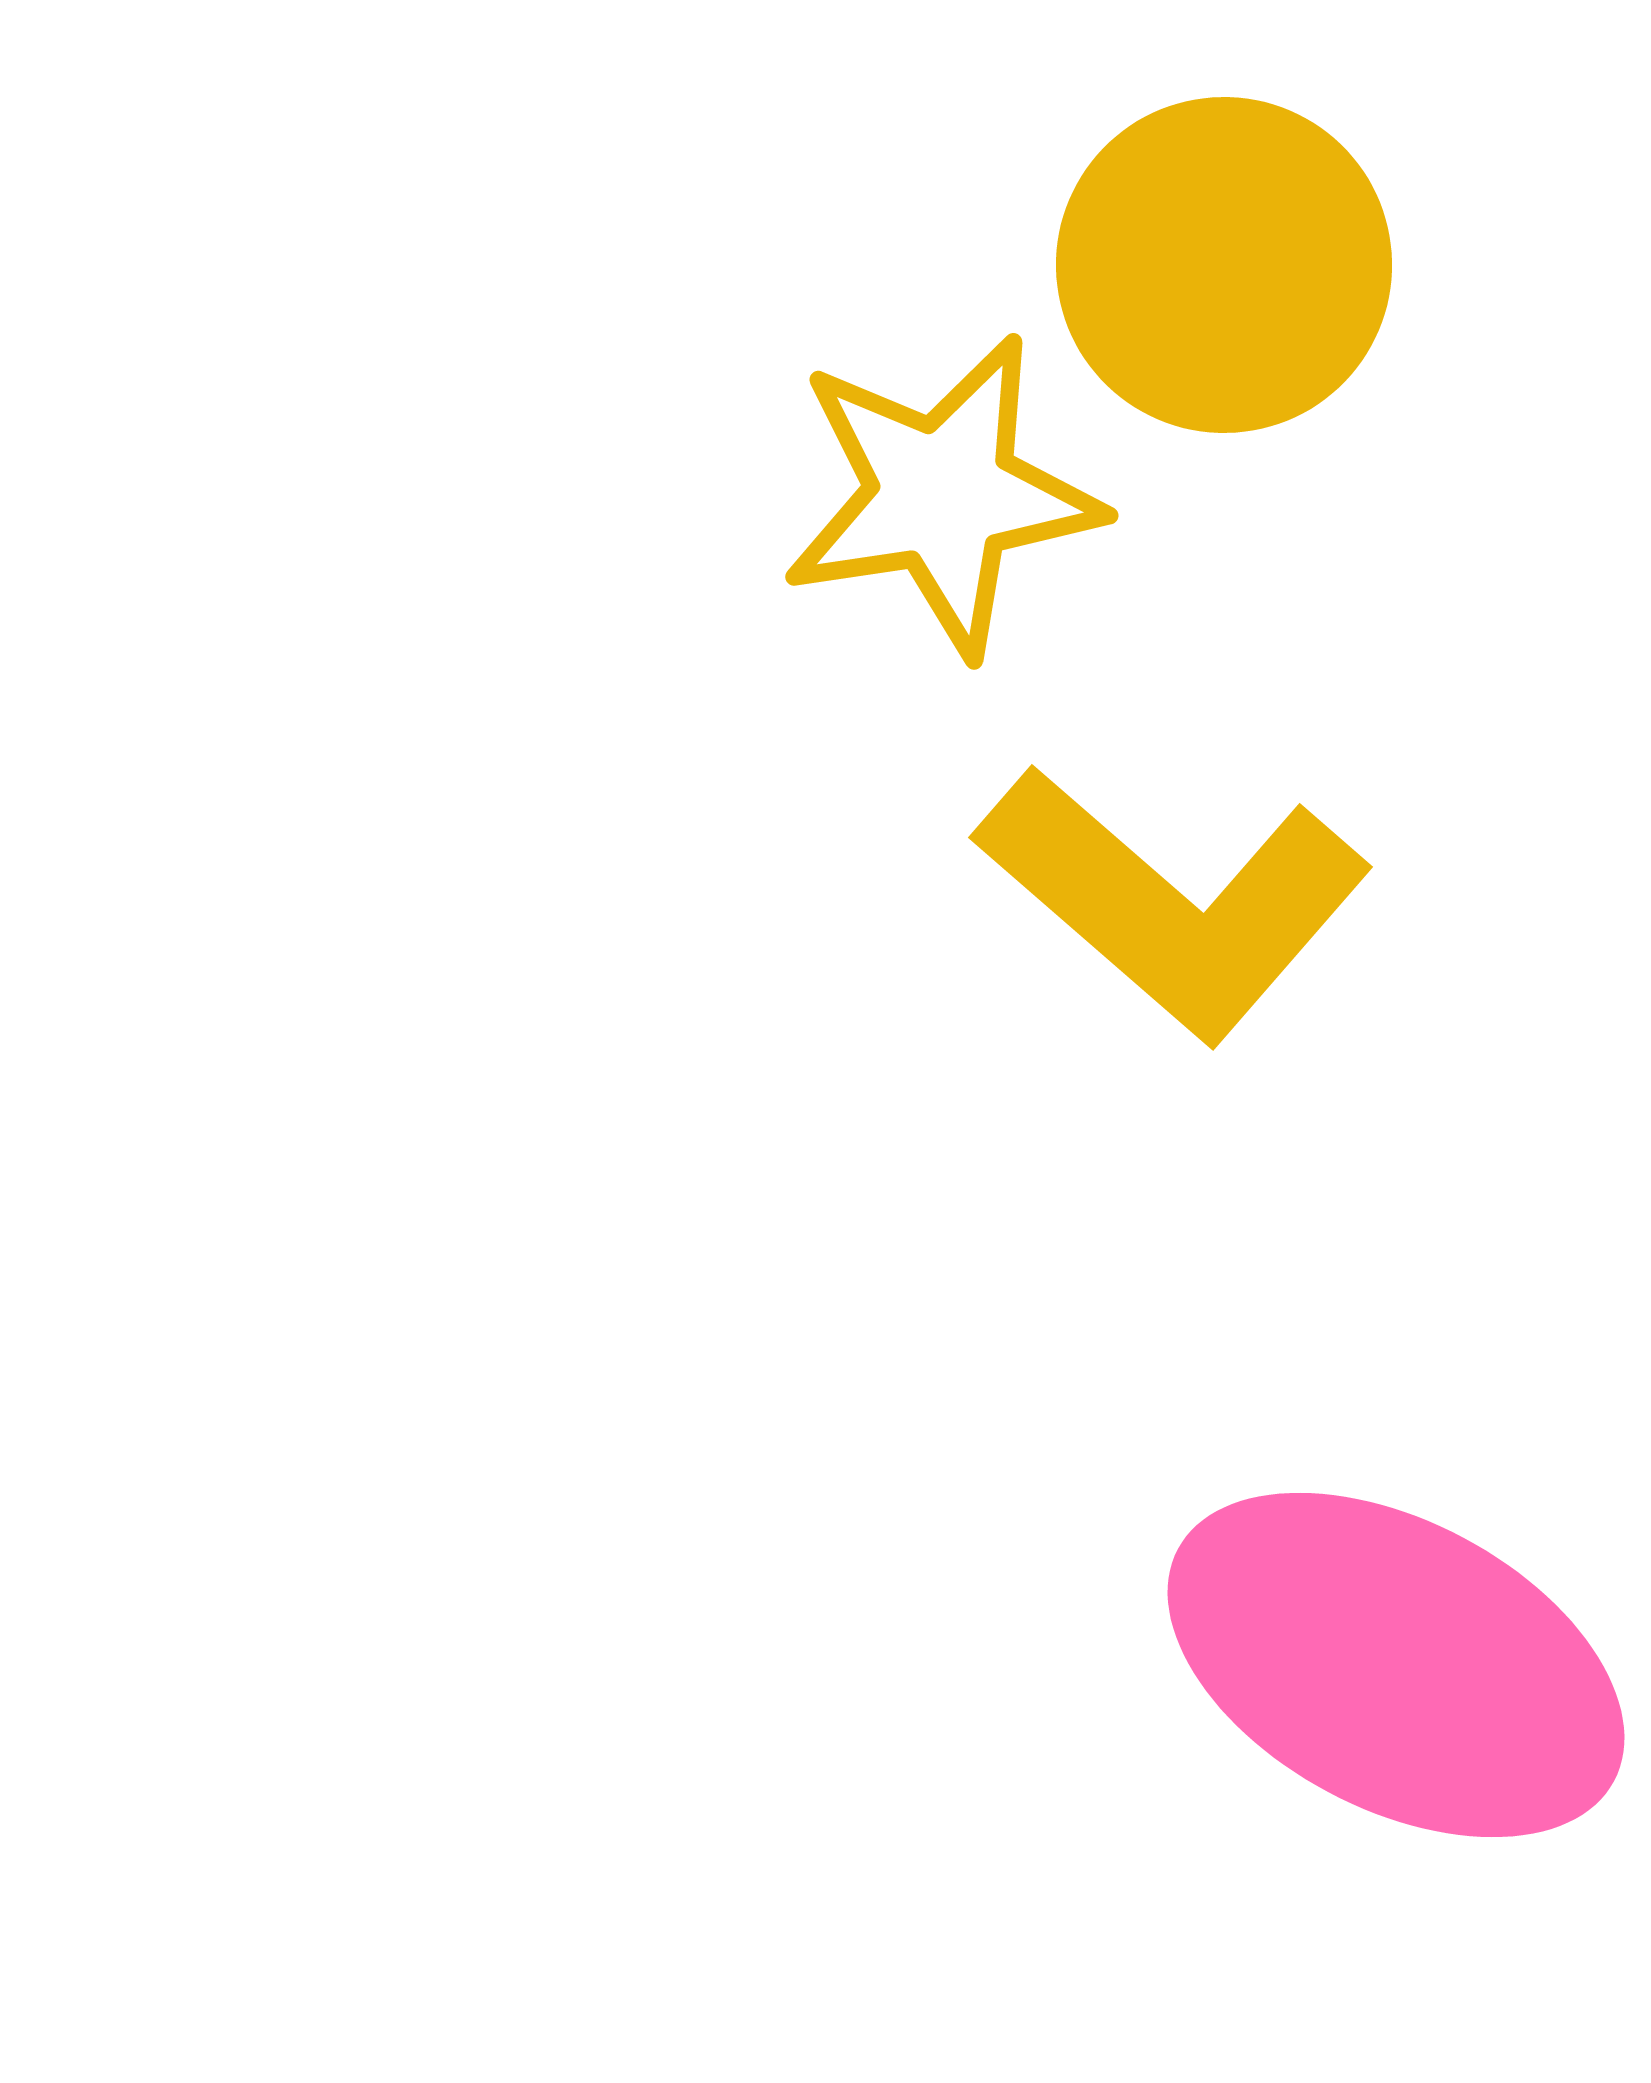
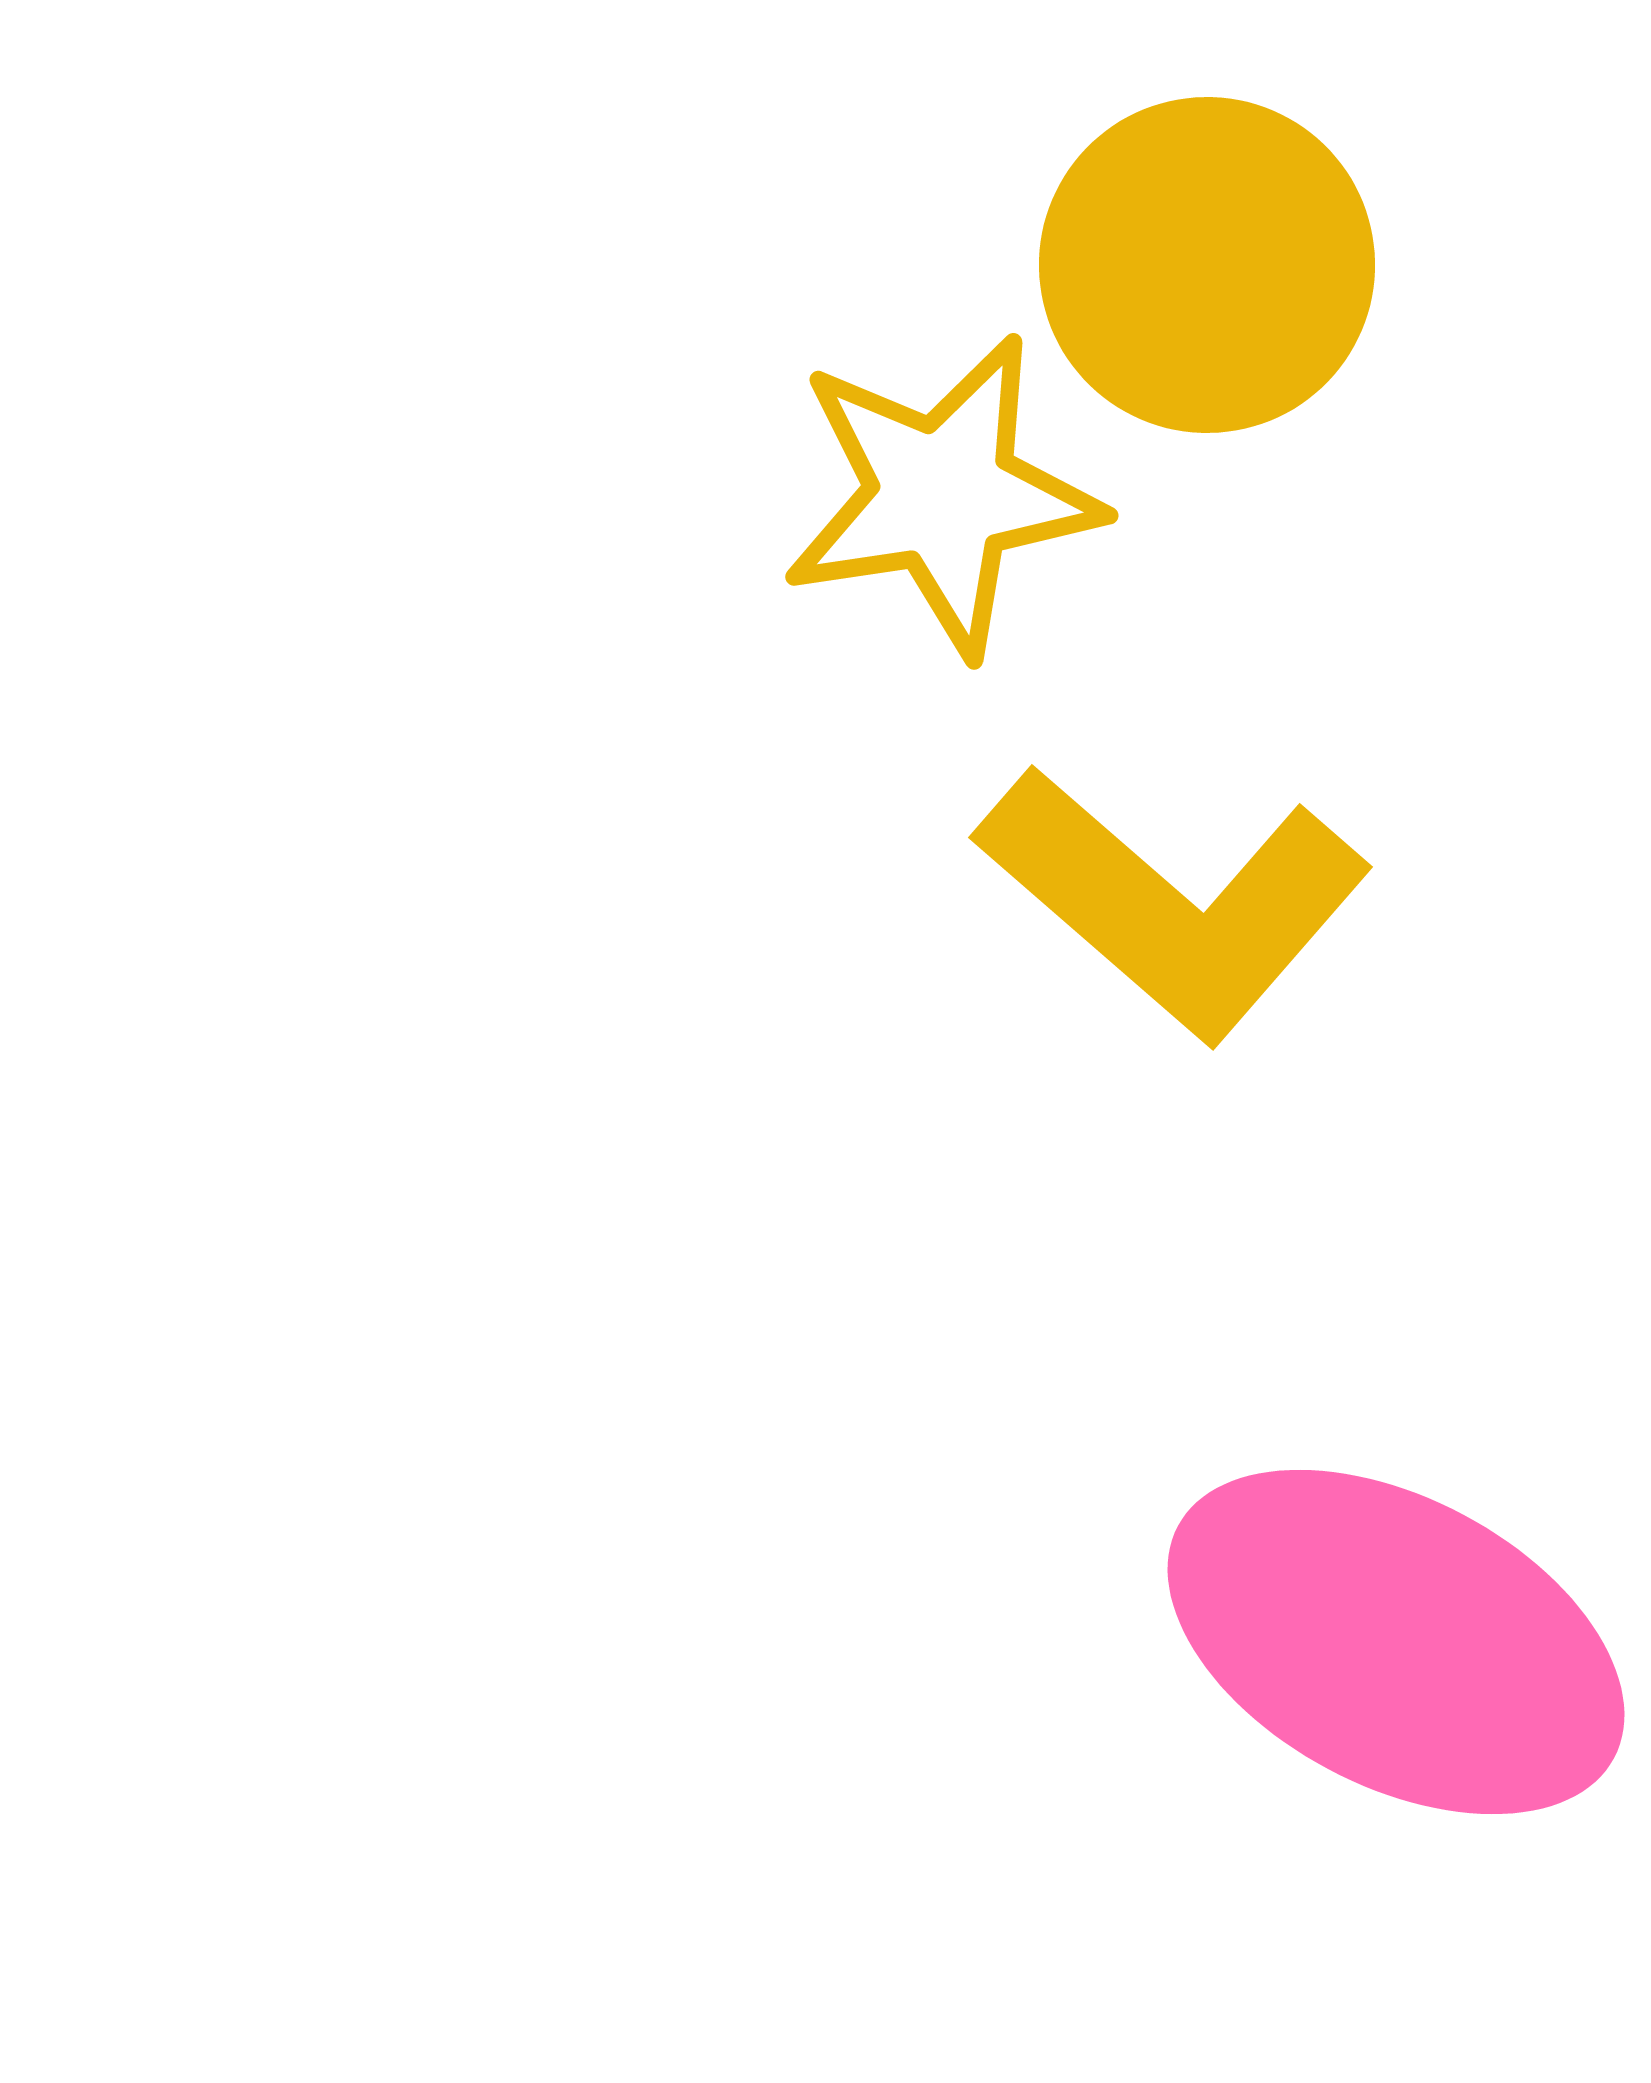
yellow circle: moved 17 px left
pink ellipse: moved 23 px up
